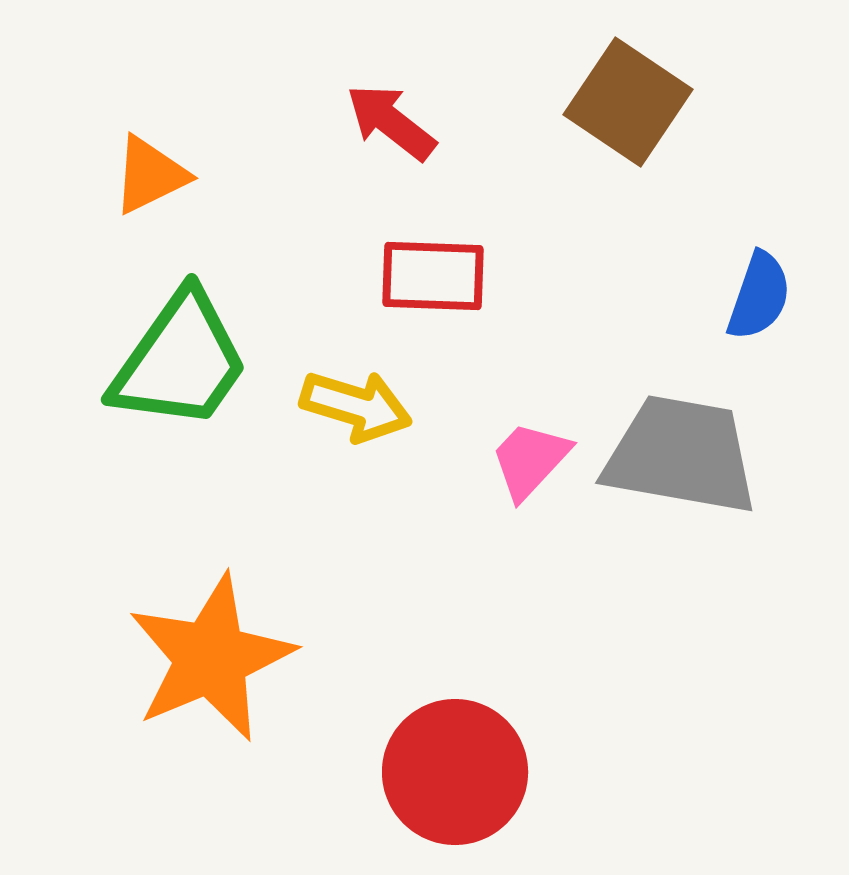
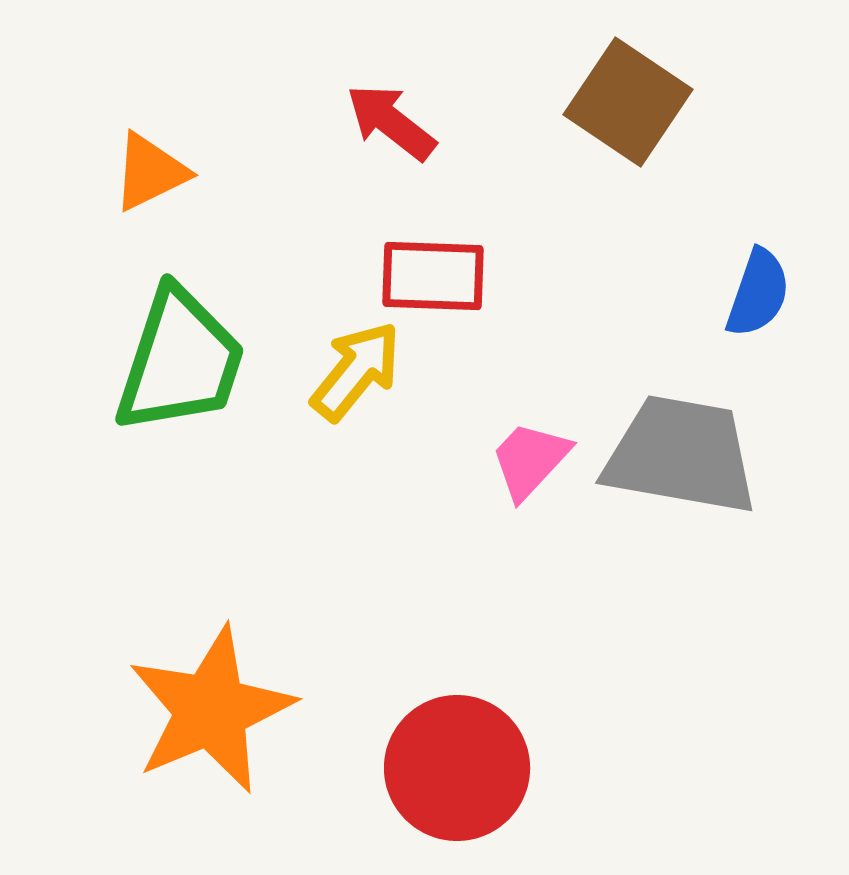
orange triangle: moved 3 px up
blue semicircle: moved 1 px left, 3 px up
green trapezoid: rotated 17 degrees counterclockwise
yellow arrow: moved 35 px up; rotated 68 degrees counterclockwise
orange star: moved 52 px down
red circle: moved 2 px right, 4 px up
